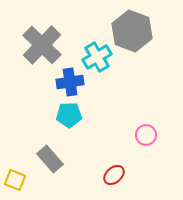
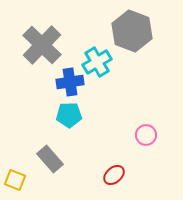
cyan cross: moved 5 px down
